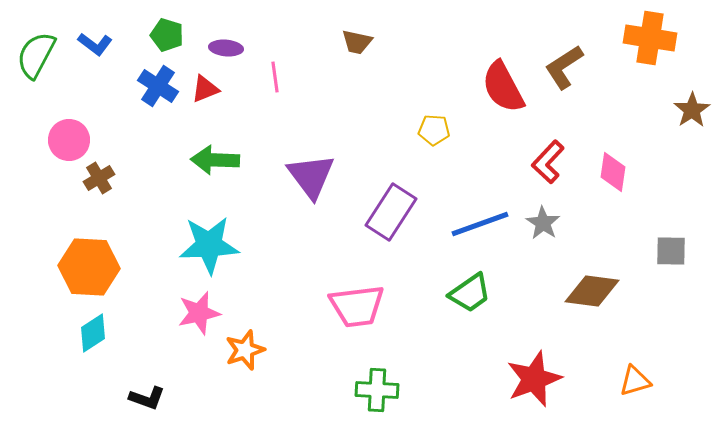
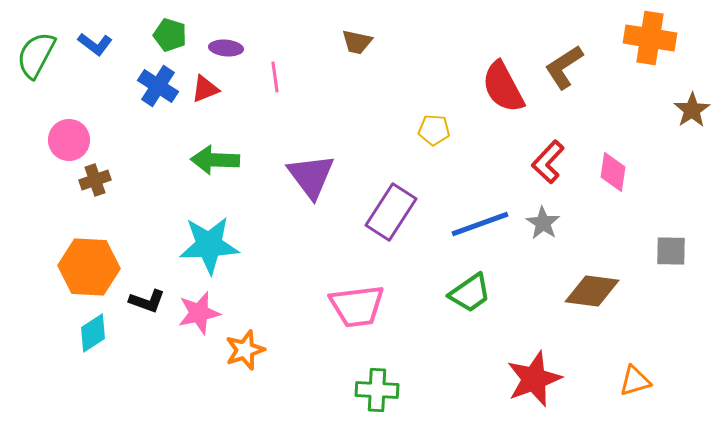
green pentagon: moved 3 px right
brown cross: moved 4 px left, 2 px down; rotated 12 degrees clockwise
black L-shape: moved 97 px up
